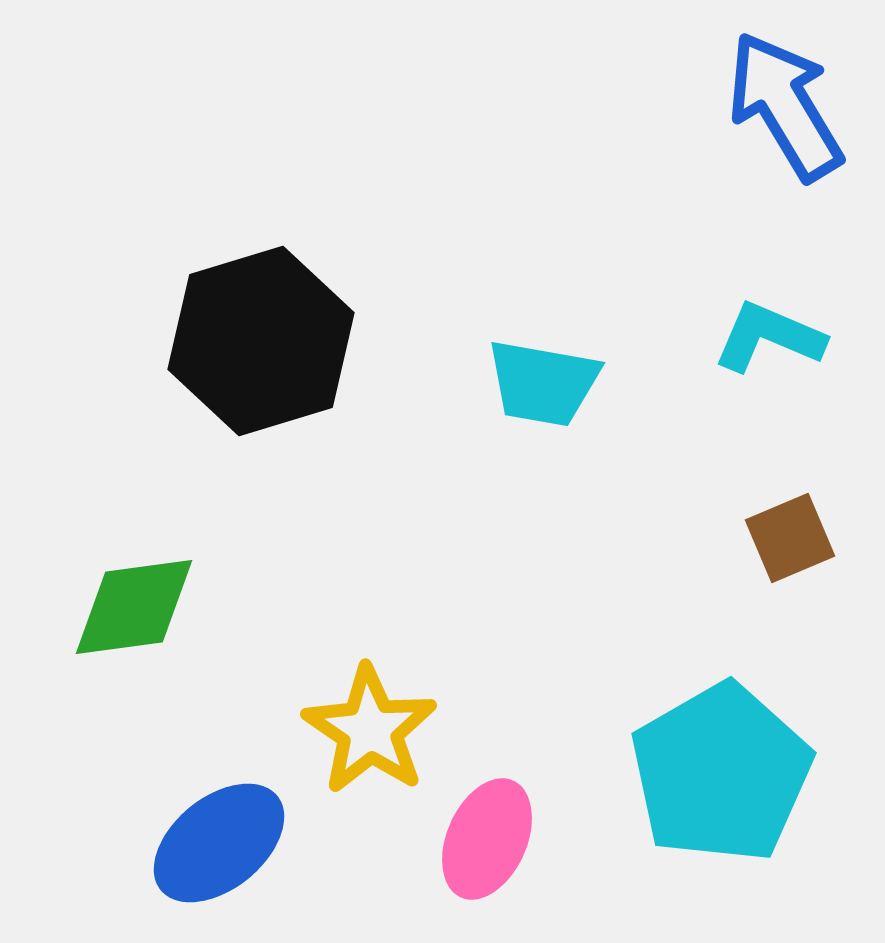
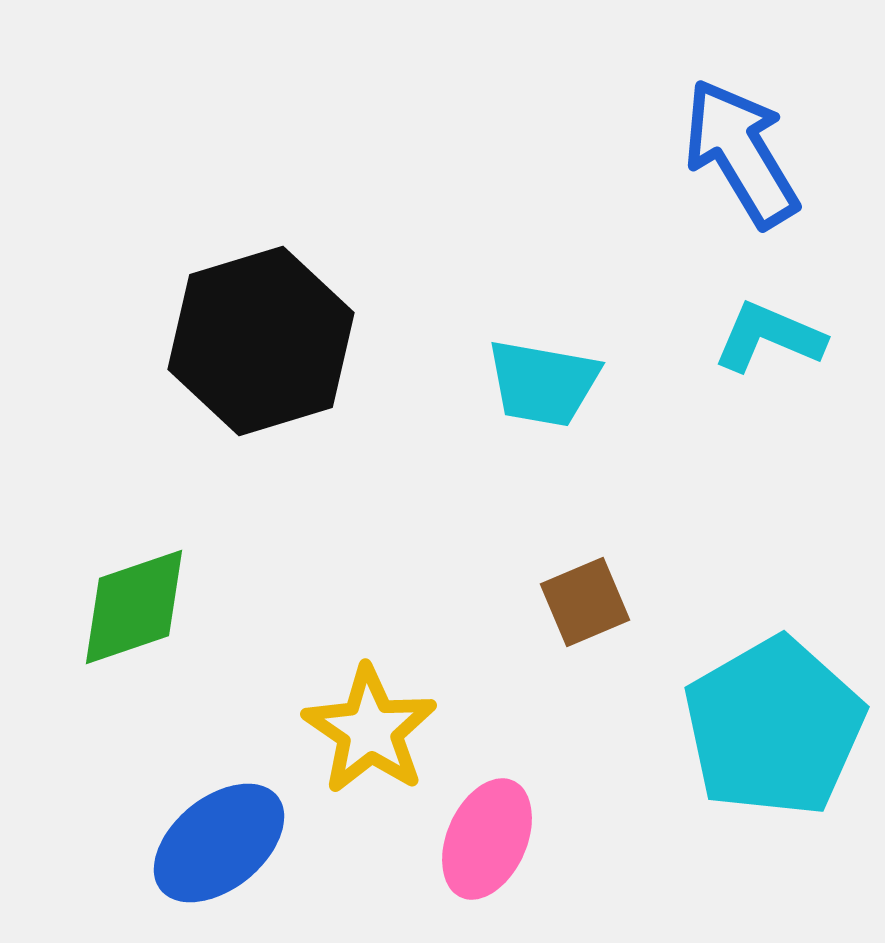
blue arrow: moved 44 px left, 47 px down
brown square: moved 205 px left, 64 px down
green diamond: rotated 11 degrees counterclockwise
cyan pentagon: moved 53 px right, 46 px up
